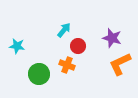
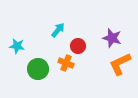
cyan arrow: moved 6 px left
orange cross: moved 1 px left, 2 px up
green circle: moved 1 px left, 5 px up
